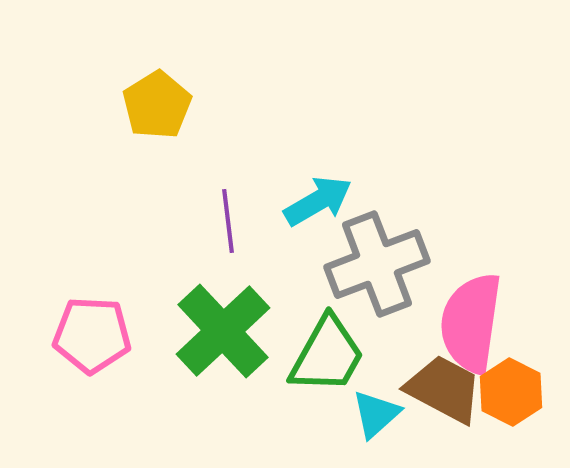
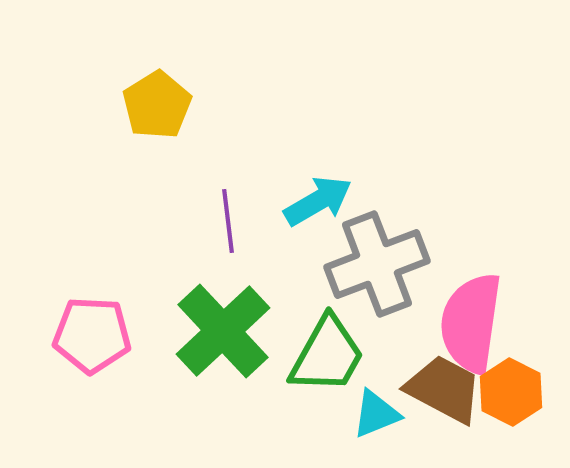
cyan triangle: rotated 20 degrees clockwise
